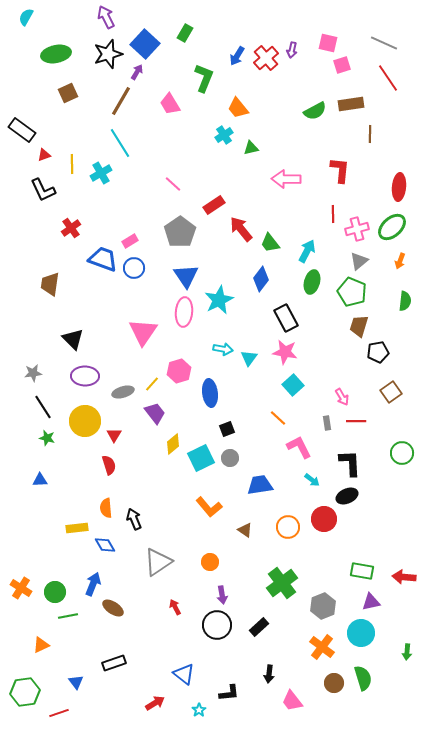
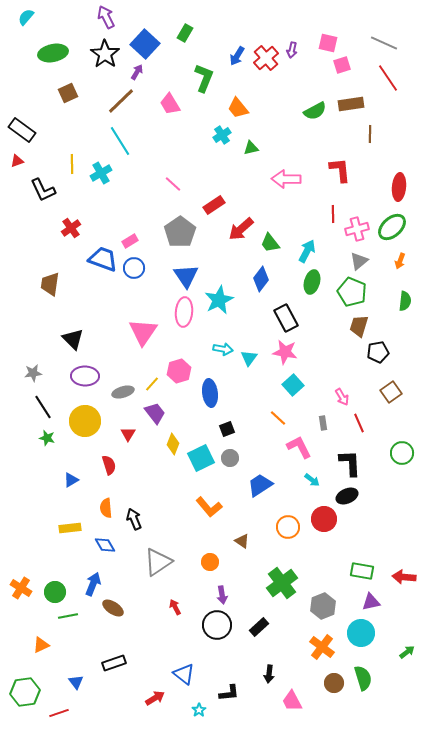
cyan semicircle at (26, 17): rotated 12 degrees clockwise
green ellipse at (56, 54): moved 3 px left, 1 px up
black star at (108, 54): moved 3 px left; rotated 20 degrees counterclockwise
brown line at (121, 101): rotated 16 degrees clockwise
cyan cross at (224, 135): moved 2 px left
cyan line at (120, 143): moved 2 px up
red triangle at (44, 155): moved 27 px left, 6 px down
red L-shape at (340, 170): rotated 12 degrees counterclockwise
red arrow at (241, 229): rotated 92 degrees counterclockwise
red line at (356, 421): moved 3 px right, 2 px down; rotated 66 degrees clockwise
gray rectangle at (327, 423): moved 4 px left
red triangle at (114, 435): moved 14 px right, 1 px up
yellow diamond at (173, 444): rotated 30 degrees counterclockwise
blue triangle at (40, 480): moved 31 px right; rotated 28 degrees counterclockwise
blue trapezoid at (260, 485): rotated 24 degrees counterclockwise
yellow rectangle at (77, 528): moved 7 px left
brown triangle at (245, 530): moved 3 px left, 11 px down
green arrow at (407, 652): rotated 133 degrees counterclockwise
pink trapezoid at (292, 701): rotated 10 degrees clockwise
red arrow at (155, 703): moved 5 px up
